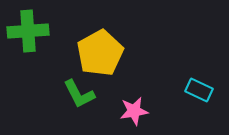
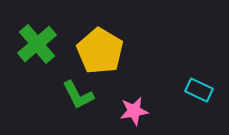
green cross: moved 9 px right, 13 px down; rotated 36 degrees counterclockwise
yellow pentagon: moved 2 px up; rotated 12 degrees counterclockwise
green L-shape: moved 1 px left, 1 px down
